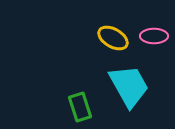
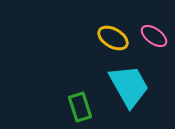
pink ellipse: rotated 36 degrees clockwise
